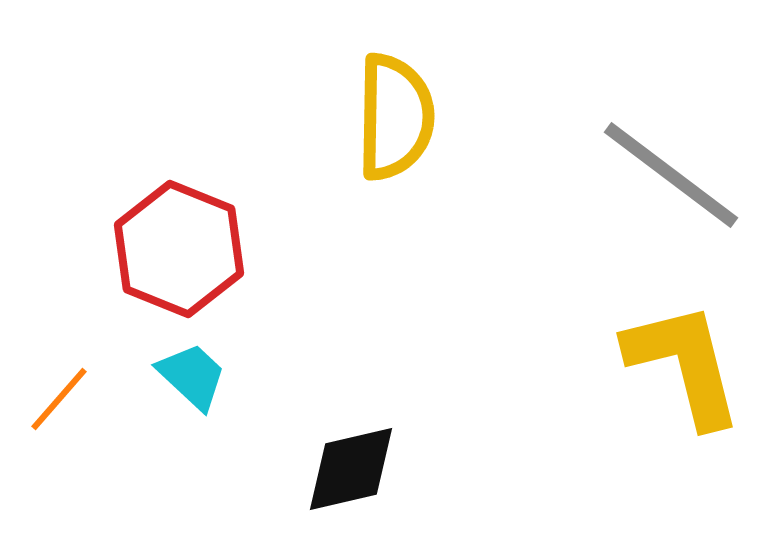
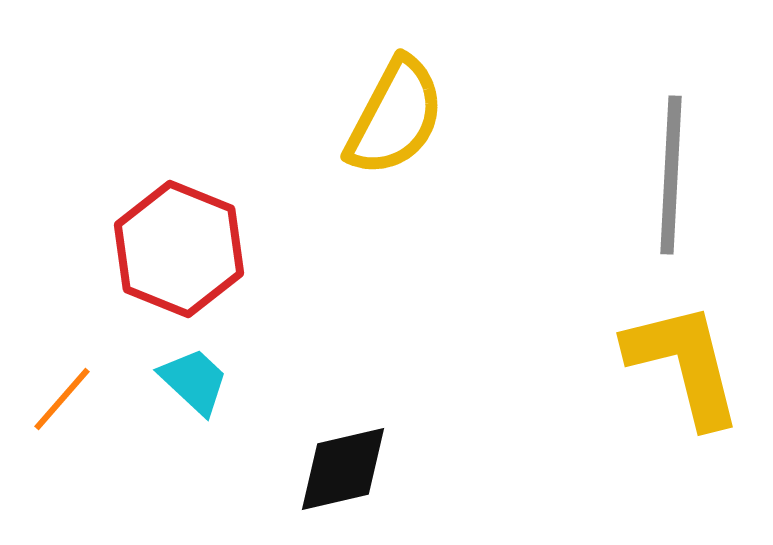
yellow semicircle: rotated 27 degrees clockwise
gray line: rotated 56 degrees clockwise
cyan trapezoid: moved 2 px right, 5 px down
orange line: moved 3 px right
black diamond: moved 8 px left
